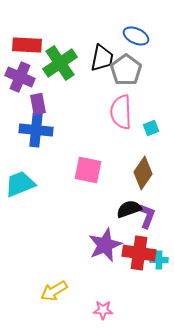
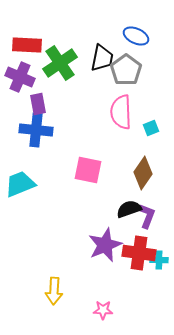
yellow arrow: rotated 56 degrees counterclockwise
